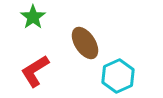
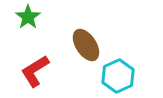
green star: moved 5 px left
brown ellipse: moved 1 px right, 2 px down
